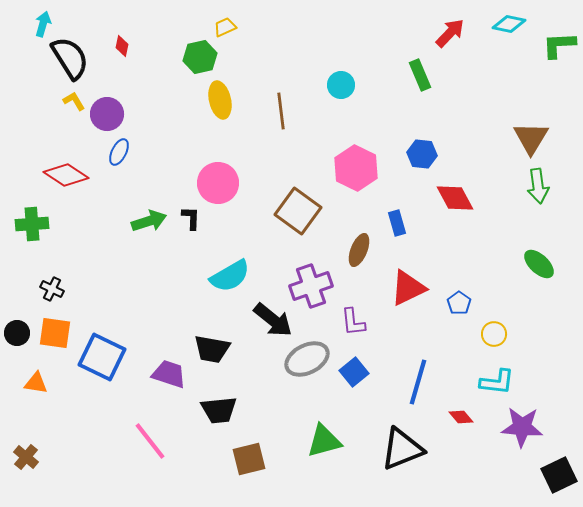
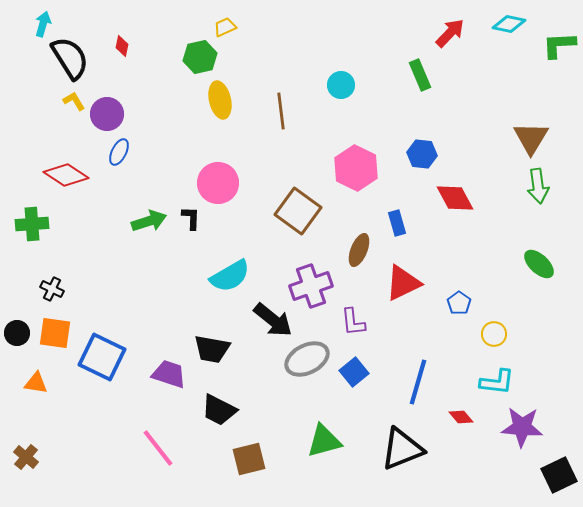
red triangle at (408, 288): moved 5 px left, 5 px up
black trapezoid at (219, 410): rotated 33 degrees clockwise
pink line at (150, 441): moved 8 px right, 7 px down
